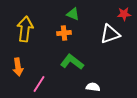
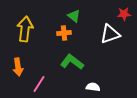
green triangle: moved 1 px right, 2 px down; rotated 16 degrees clockwise
